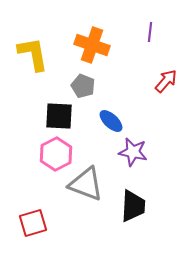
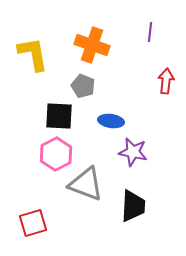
red arrow: rotated 35 degrees counterclockwise
blue ellipse: rotated 35 degrees counterclockwise
